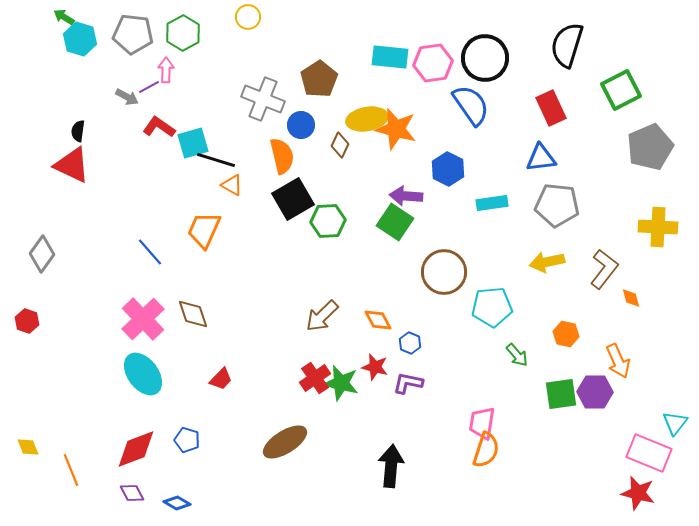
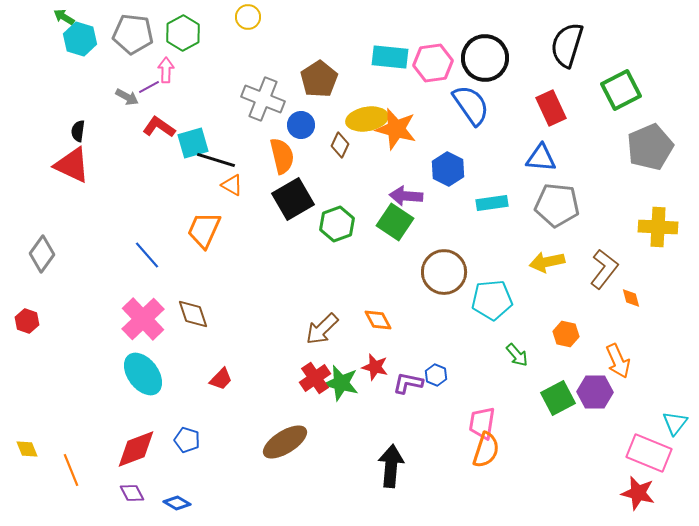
blue triangle at (541, 158): rotated 12 degrees clockwise
green hexagon at (328, 221): moved 9 px right, 3 px down; rotated 16 degrees counterclockwise
blue line at (150, 252): moved 3 px left, 3 px down
cyan pentagon at (492, 307): moved 7 px up
brown arrow at (322, 316): moved 13 px down
blue hexagon at (410, 343): moved 26 px right, 32 px down
green square at (561, 394): moved 3 px left, 4 px down; rotated 20 degrees counterclockwise
yellow diamond at (28, 447): moved 1 px left, 2 px down
